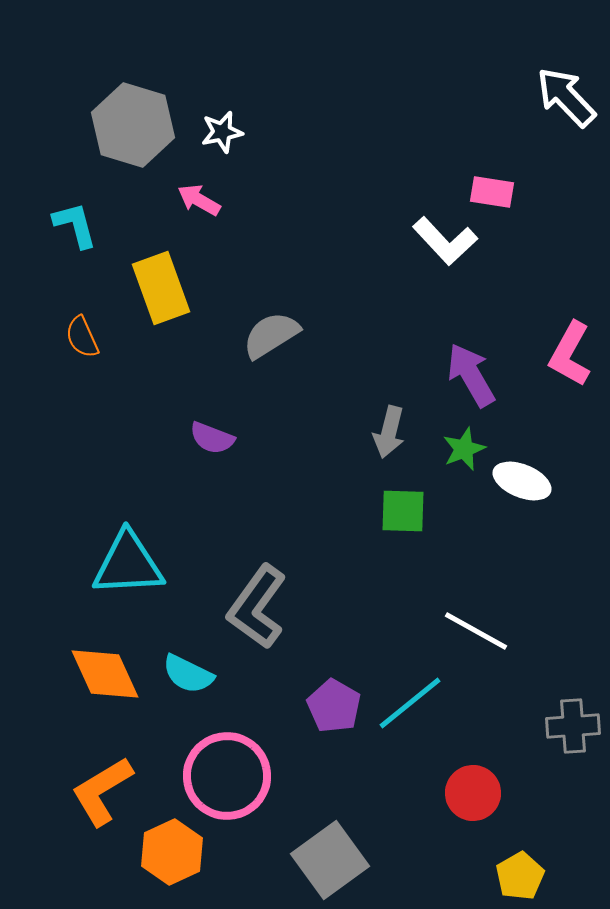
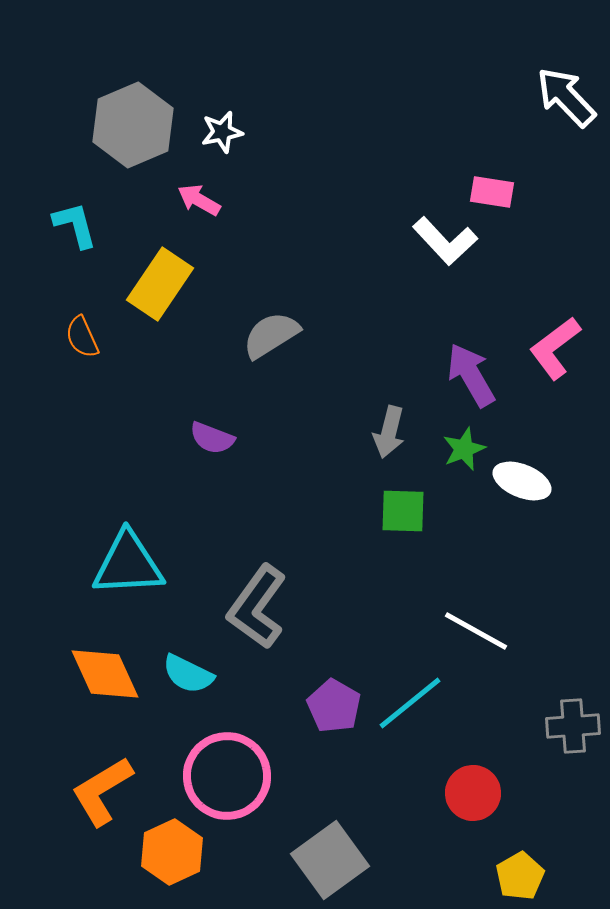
gray hexagon: rotated 20 degrees clockwise
yellow rectangle: moved 1 px left, 4 px up; rotated 54 degrees clockwise
pink L-shape: moved 15 px left, 6 px up; rotated 24 degrees clockwise
